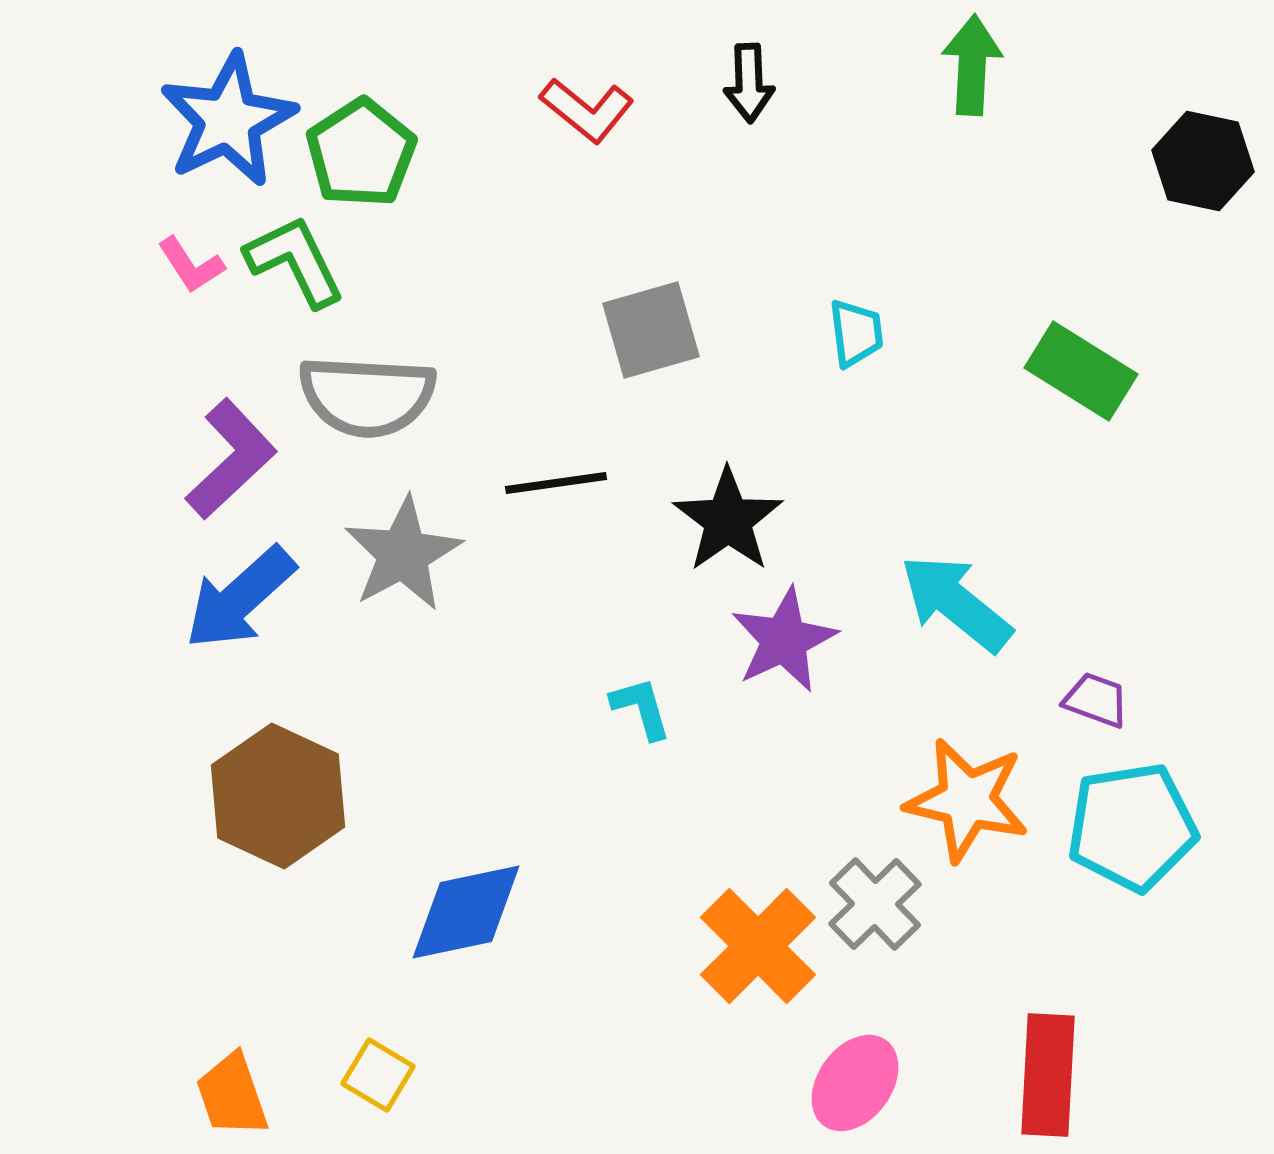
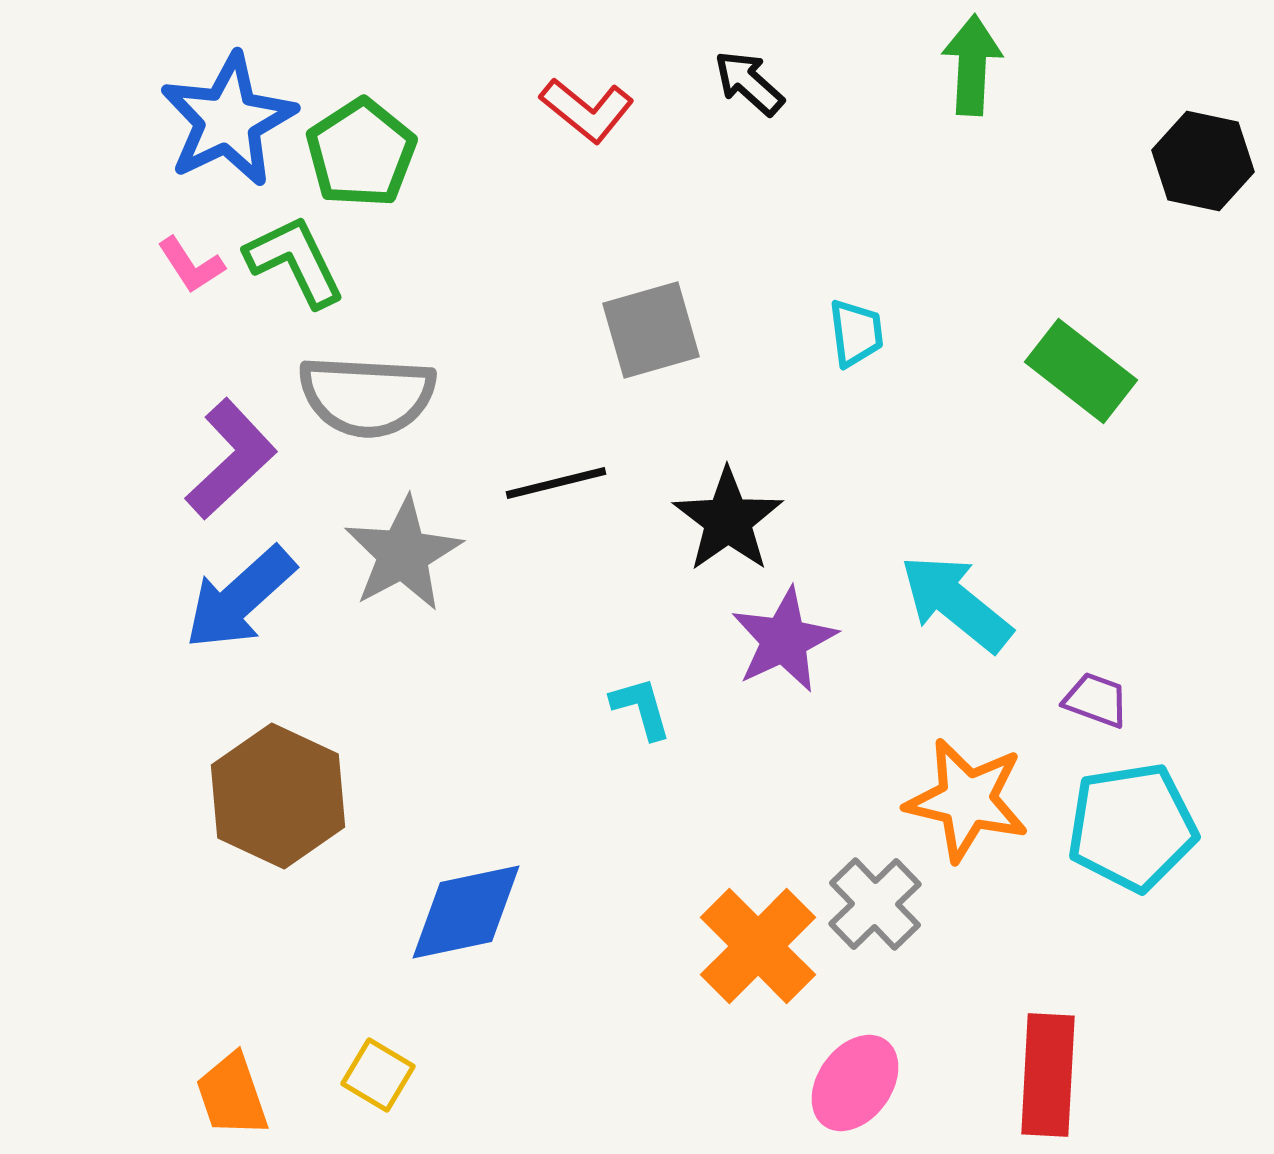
black arrow: rotated 134 degrees clockwise
green rectangle: rotated 6 degrees clockwise
black line: rotated 6 degrees counterclockwise
